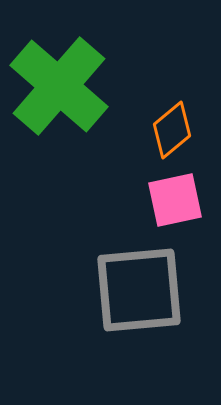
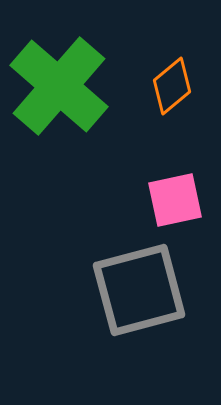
orange diamond: moved 44 px up
gray square: rotated 10 degrees counterclockwise
